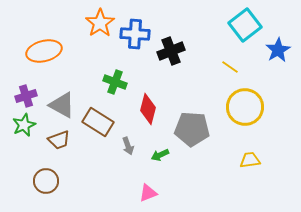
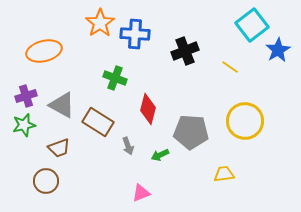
cyan square: moved 7 px right
black cross: moved 14 px right
green cross: moved 4 px up
yellow circle: moved 14 px down
green star: rotated 10 degrees clockwise
gray pentagon: moved 1 px left, 3 px down
brown trapezoid: moved 8 px down
yellow trapezoid: moved 26 px left, 14 px down
pink triangle: moved 7 px left
